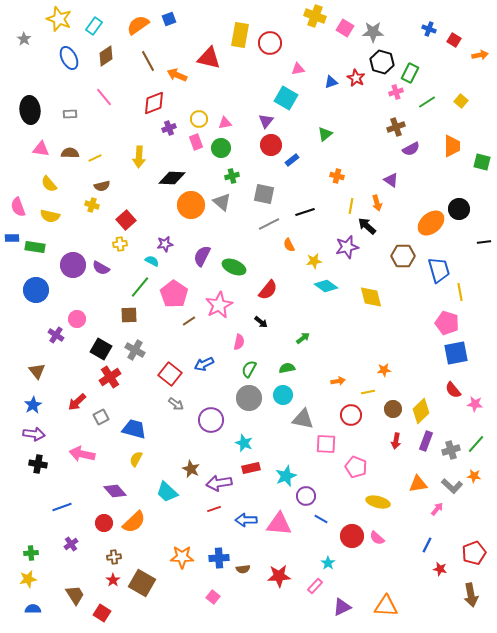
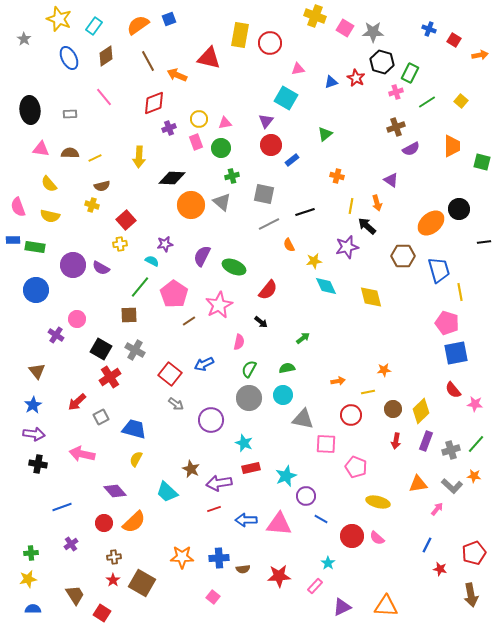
blue rectangle at (12, 238): moved 1 px right, 2 px down
cyan diamond at (326, 286): rotated 30 degrees clockwise
